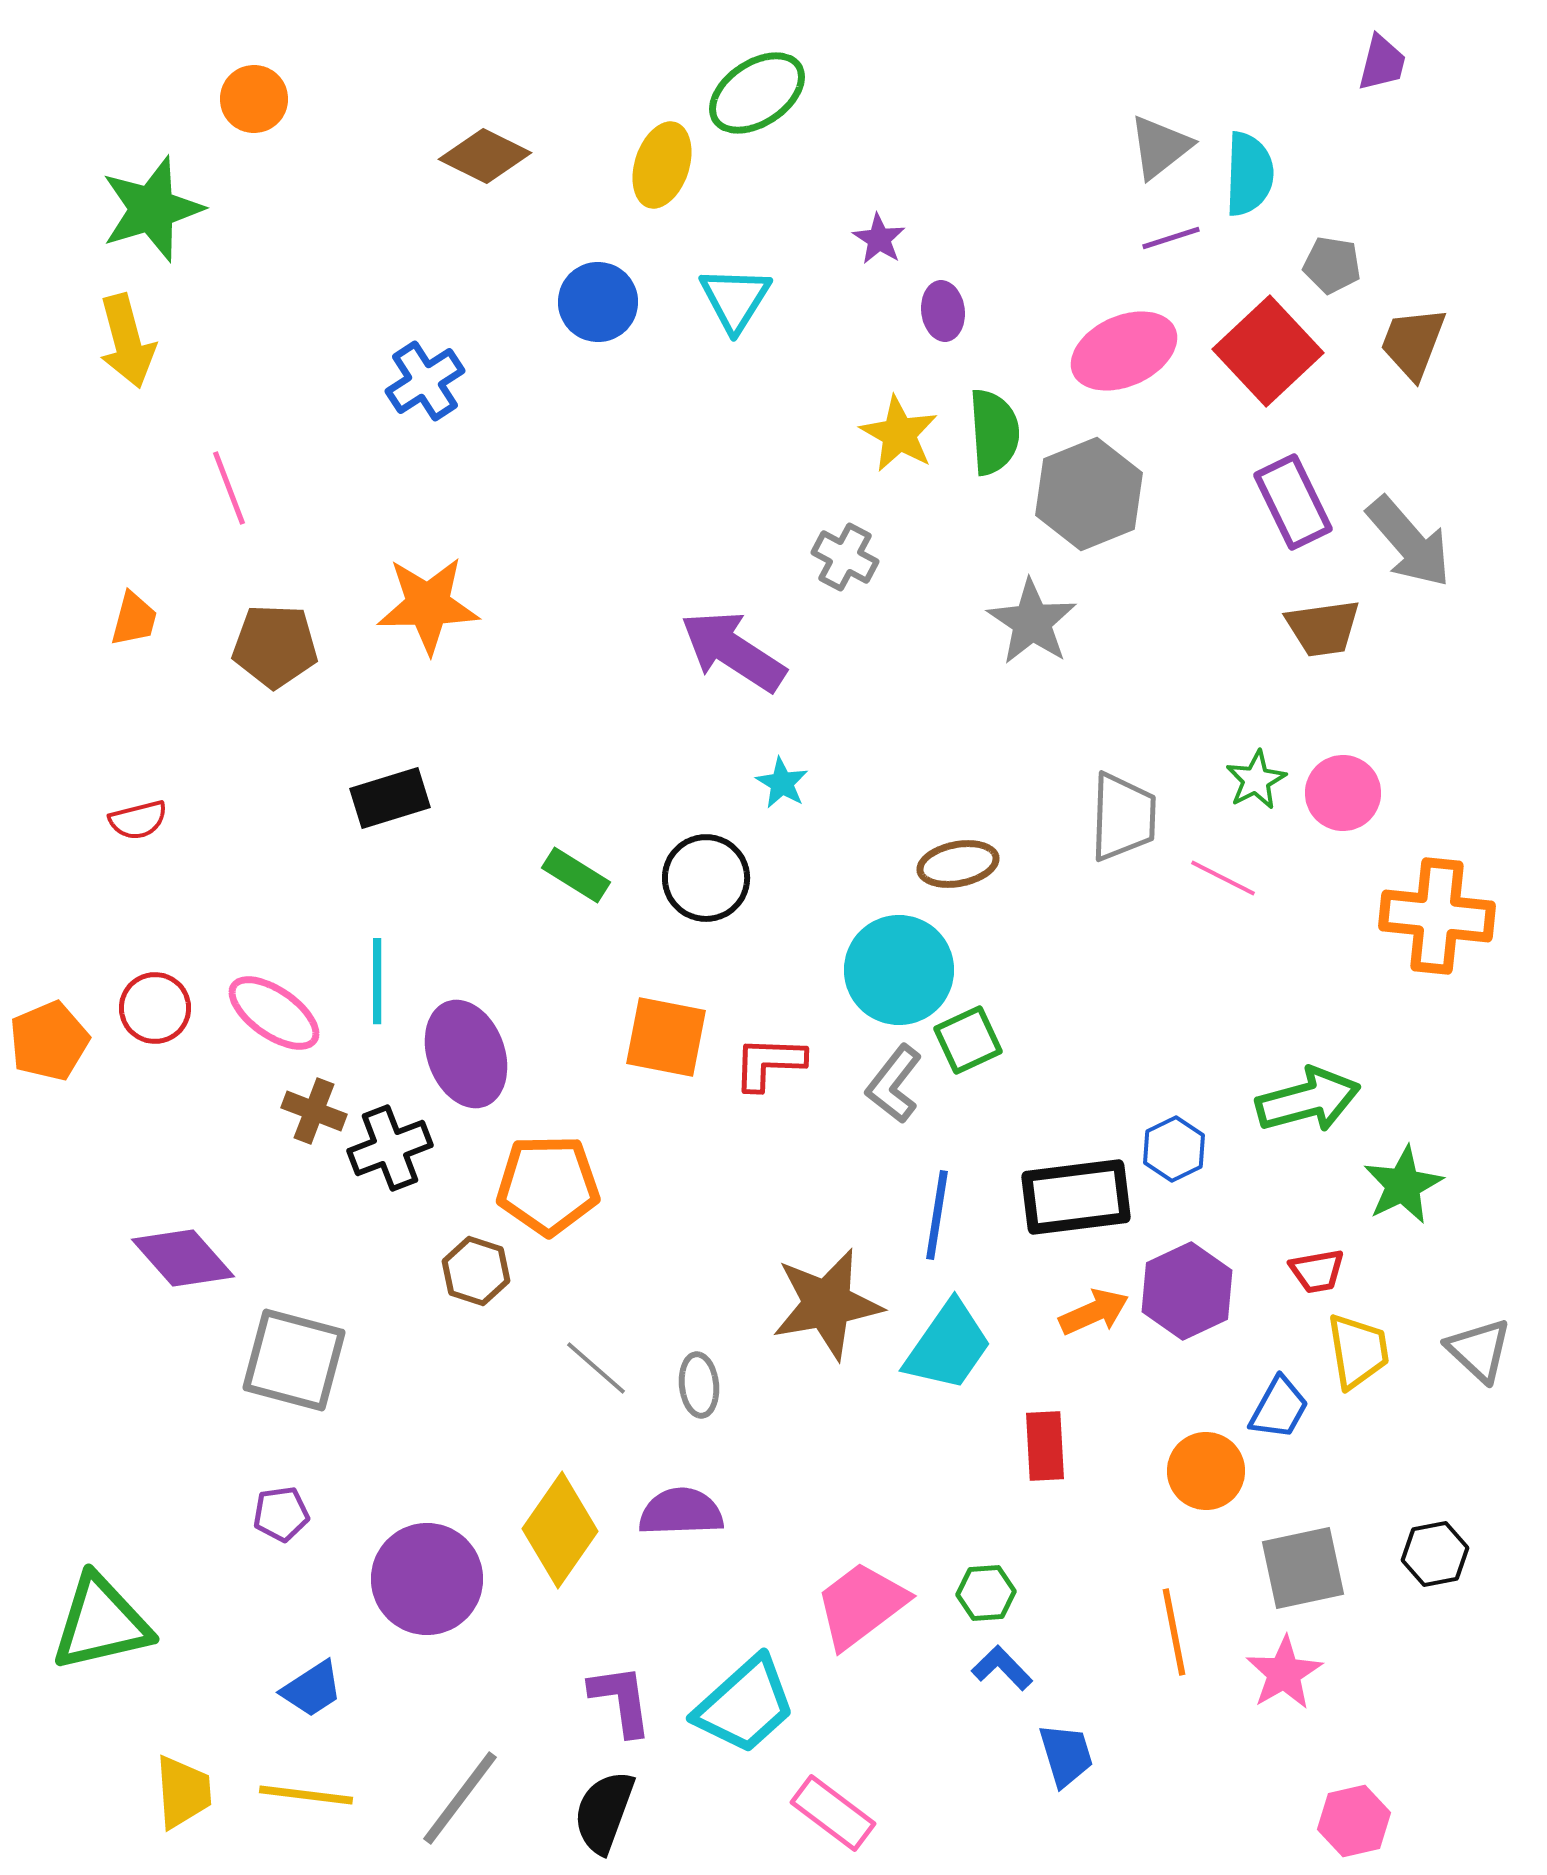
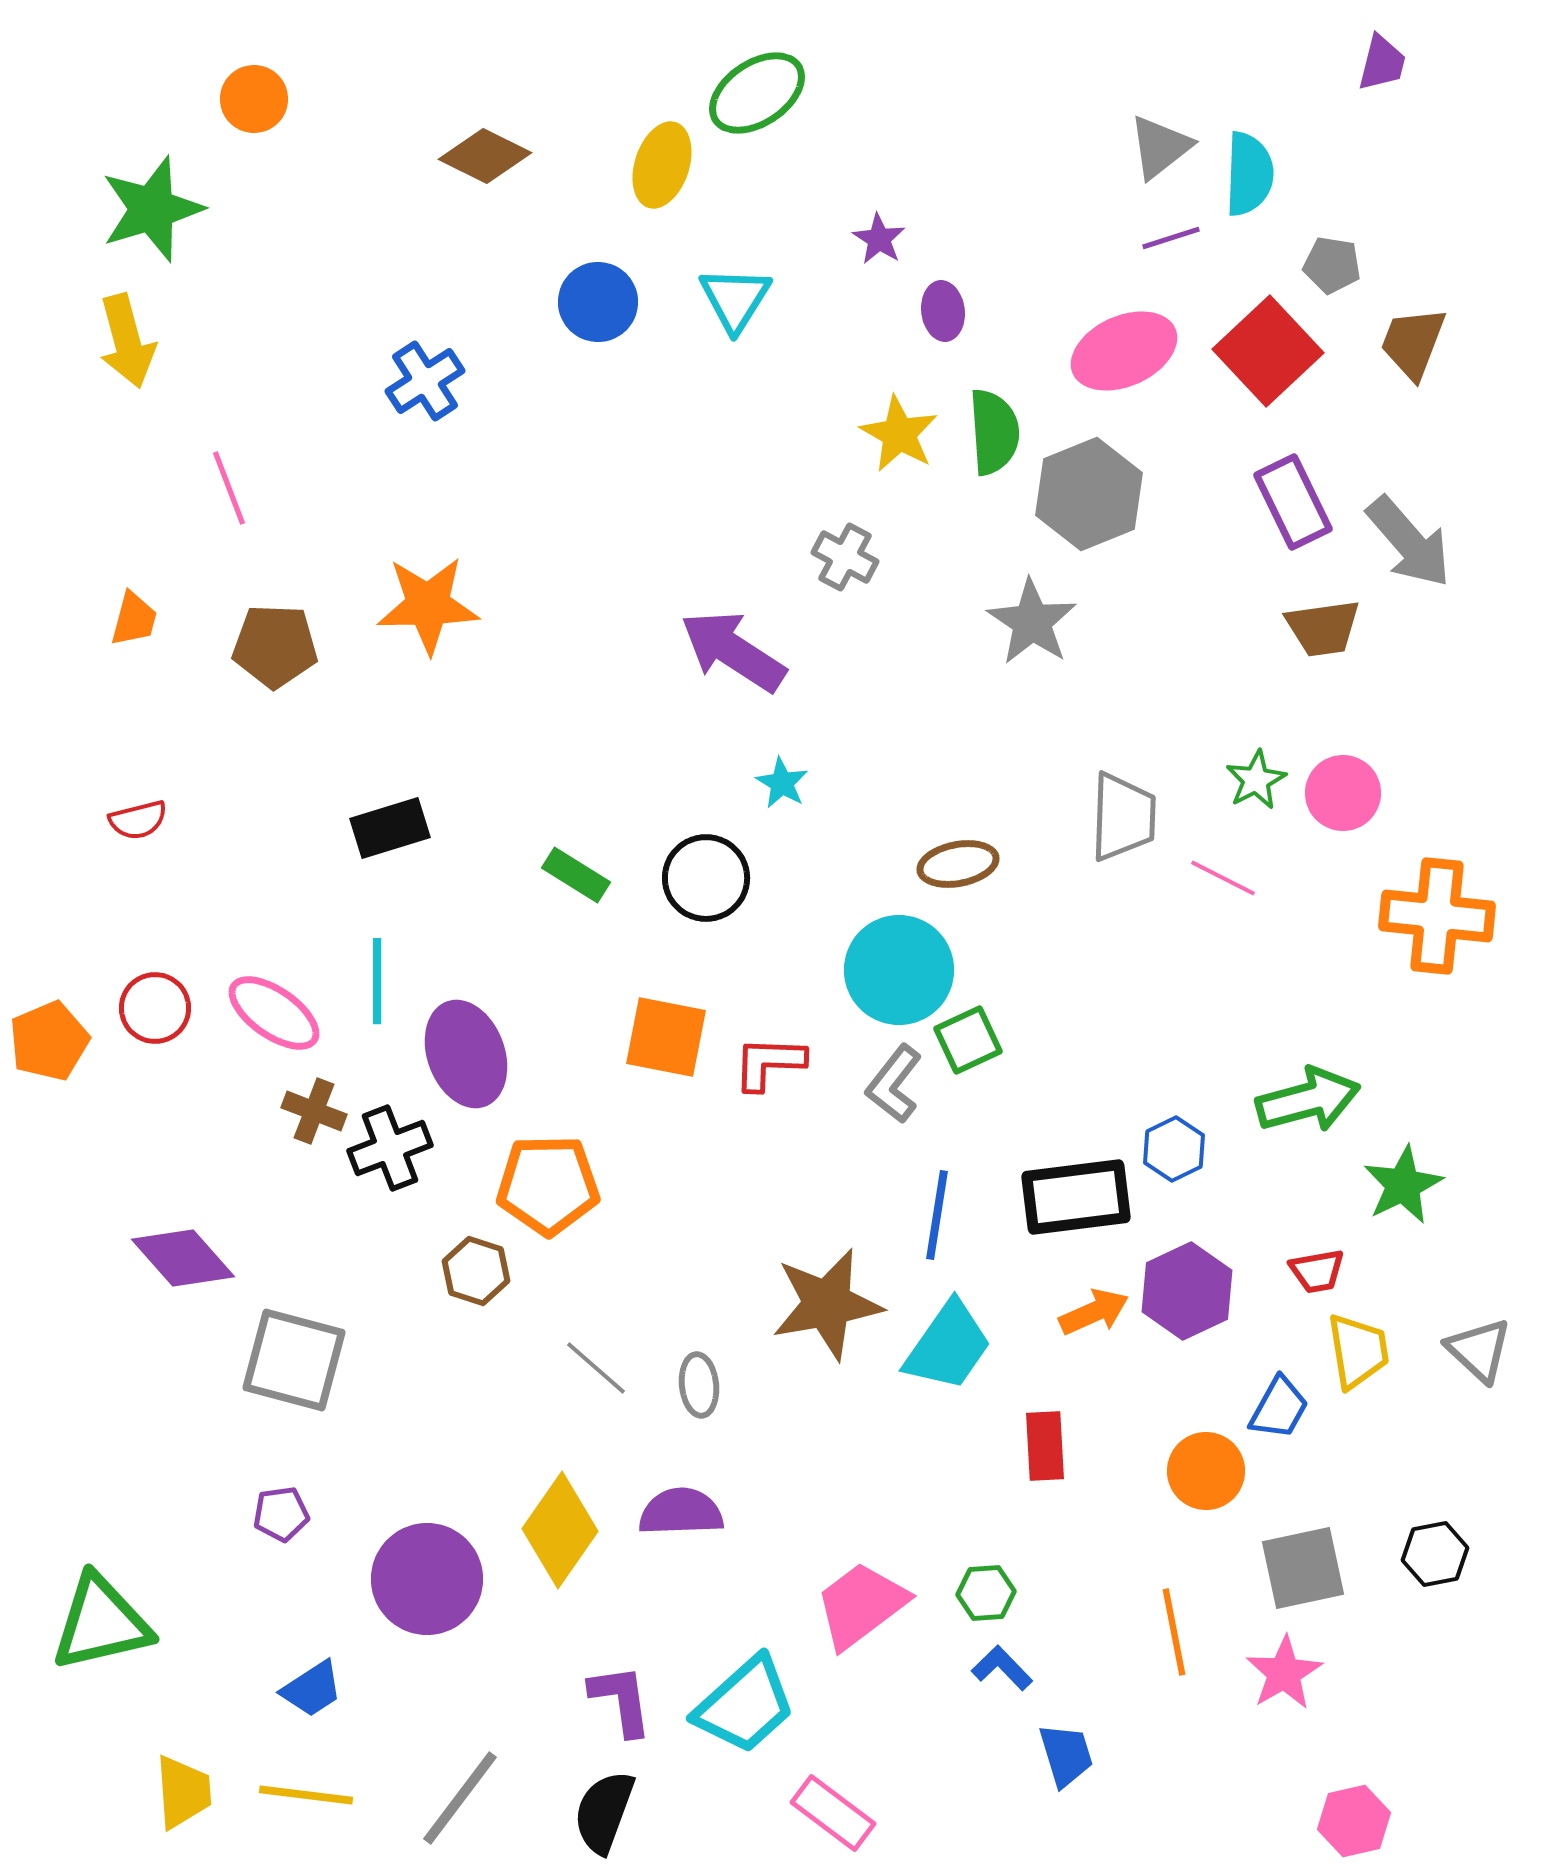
black rectangle at (390, 798): moved 30 px down
